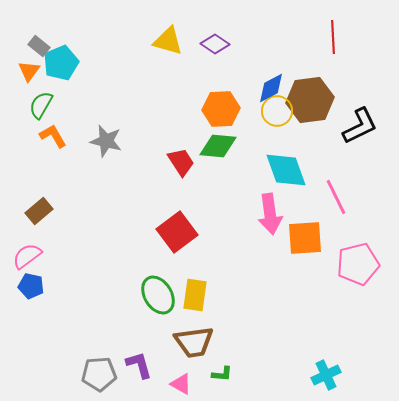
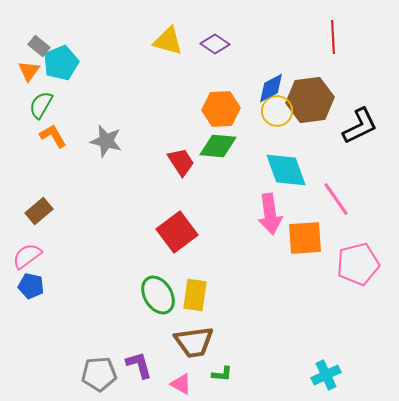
pink line: moved 2 px down; rotated 9 degrees counterclockwise
